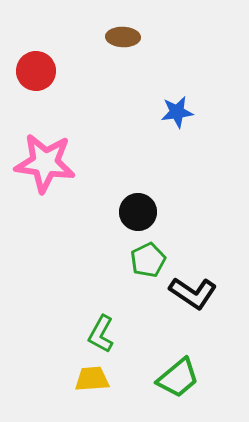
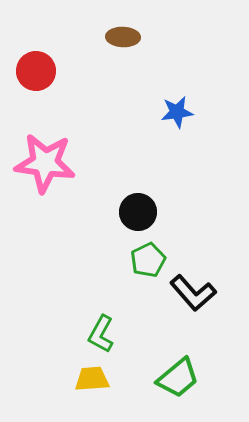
black L-shape: rotated 15 degrees clockwise
